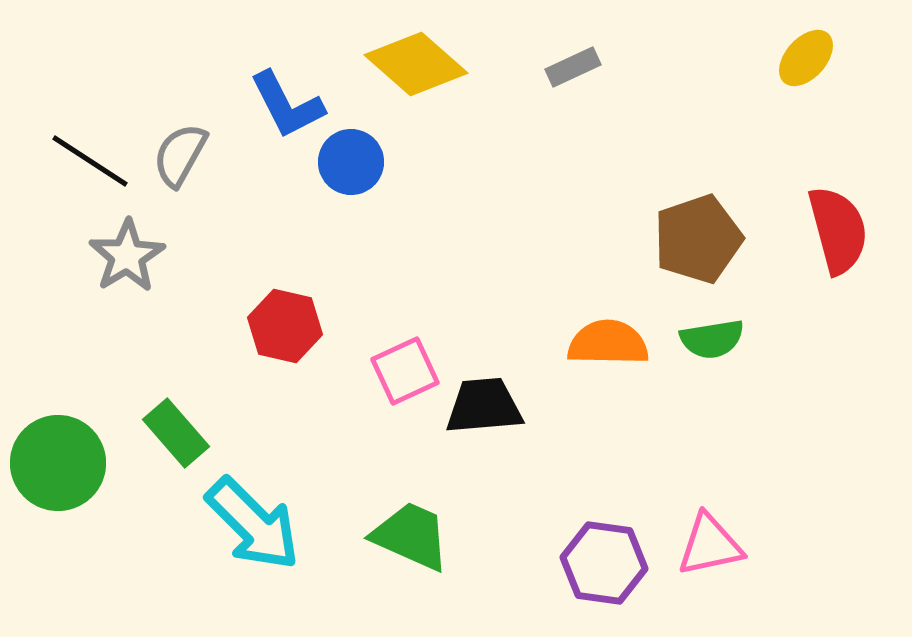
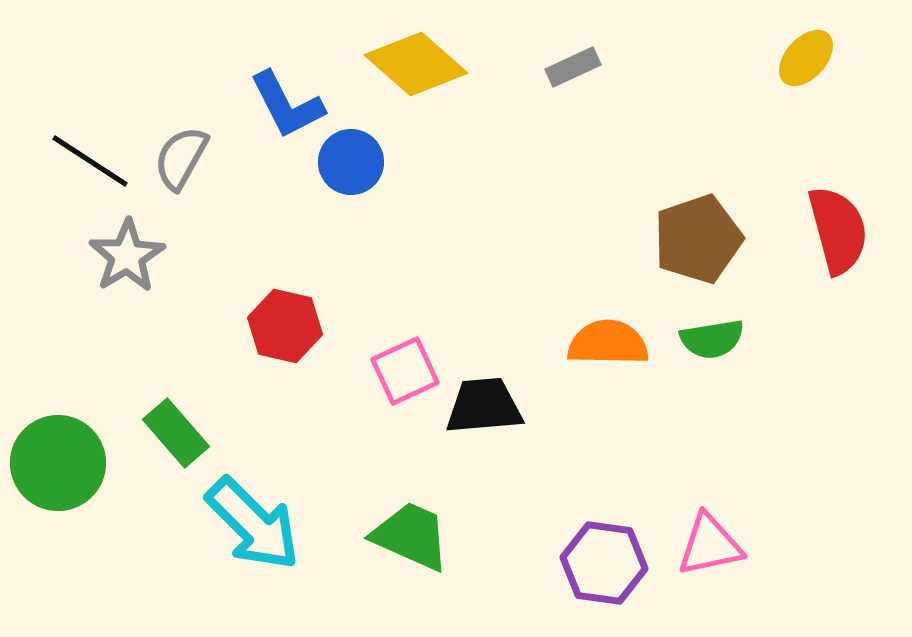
gray semicircle: moved 1 px right, 3 px down
